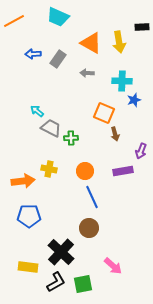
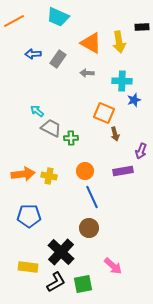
yellow cross: moved 7 px down
orange arrow: moved 7 px up
